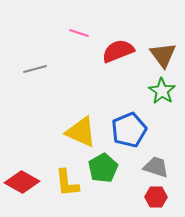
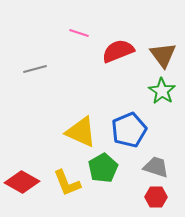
yellow L-shape: rotated 16 degrees counterclockwise
